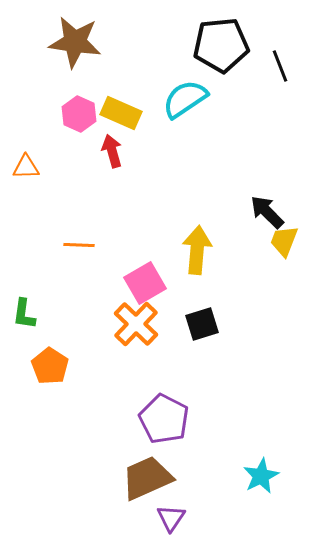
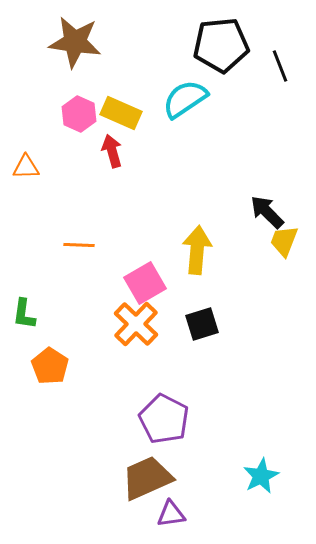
purple triangle: moved 4 px up; rotated 48 degrees clockwise
